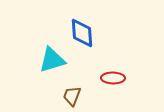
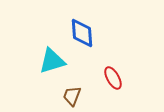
cyan triangle: moved 1 px down
red ellipse: rotated 60 degrees clockwise
